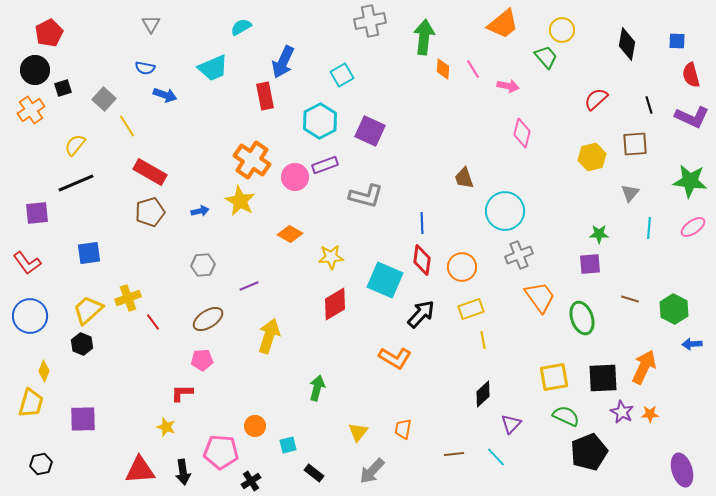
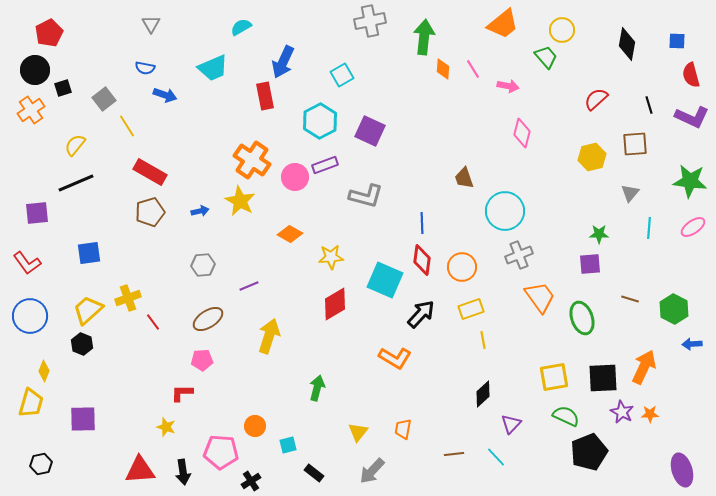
gray square at (104, 99): rotated 10 degrees clockwise
